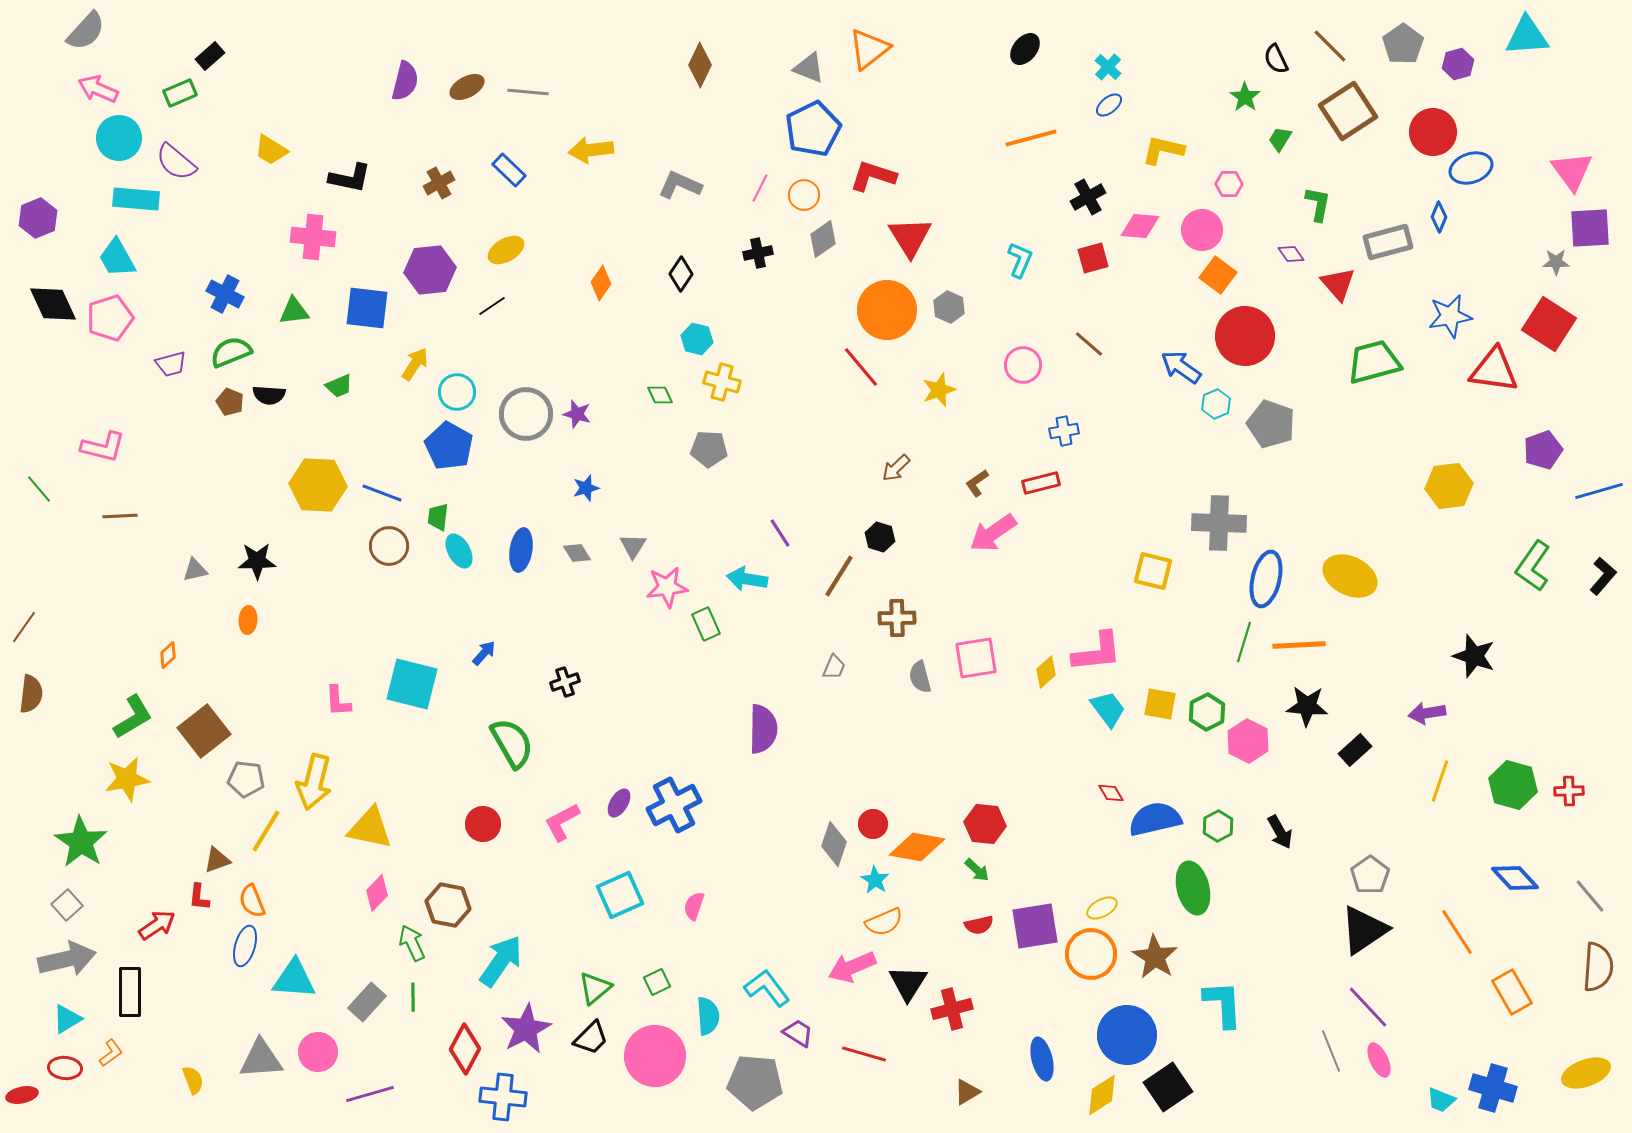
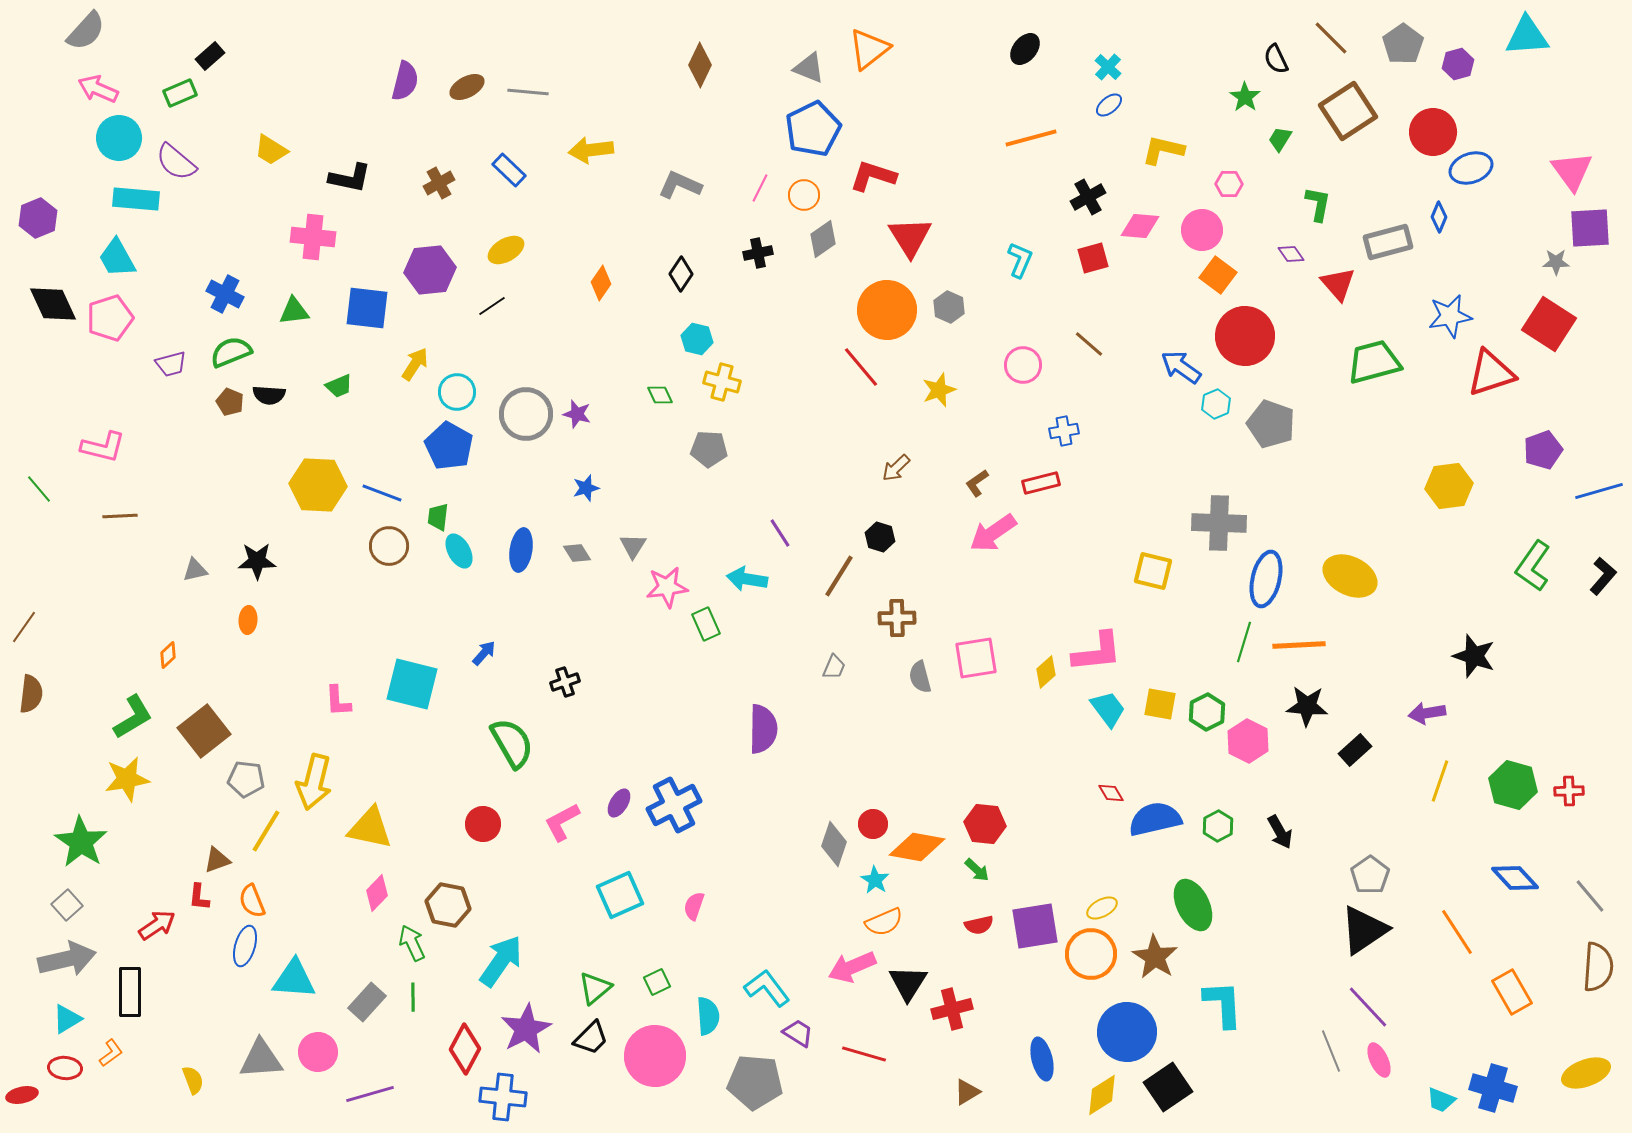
brown line at (1330, 46): moved 1 px right, 8 px up
red triangle at (1494, 370): moved 3 px left, 3 px down; rotated 26 degrees counterclockwise
green ellipse at (1193, 888): moved 17 px down; rotated 12 degrees counterclockwise
blue circle at (1127, 1035): moved 3 px up
